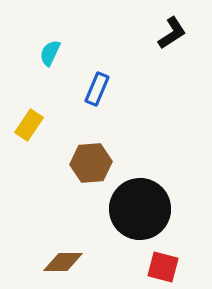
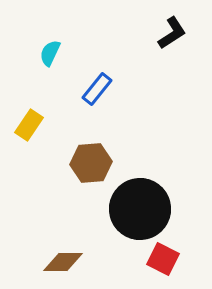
blue rectangle: rotated 16 degrees clockwise
red square: moved 8 px up; rotated 12 degrees clockwise
